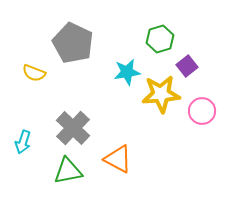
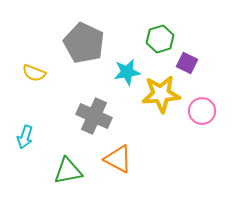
gray pentagon: moved 11 px right
purple square: moved 3 px up; rotated 25 degrees counterclockwise
gray cross: moved 21 px right, 12 px up; rotated 20 degrees counterclockwise
cyan arrow: moved 2 px right, 5 px up
